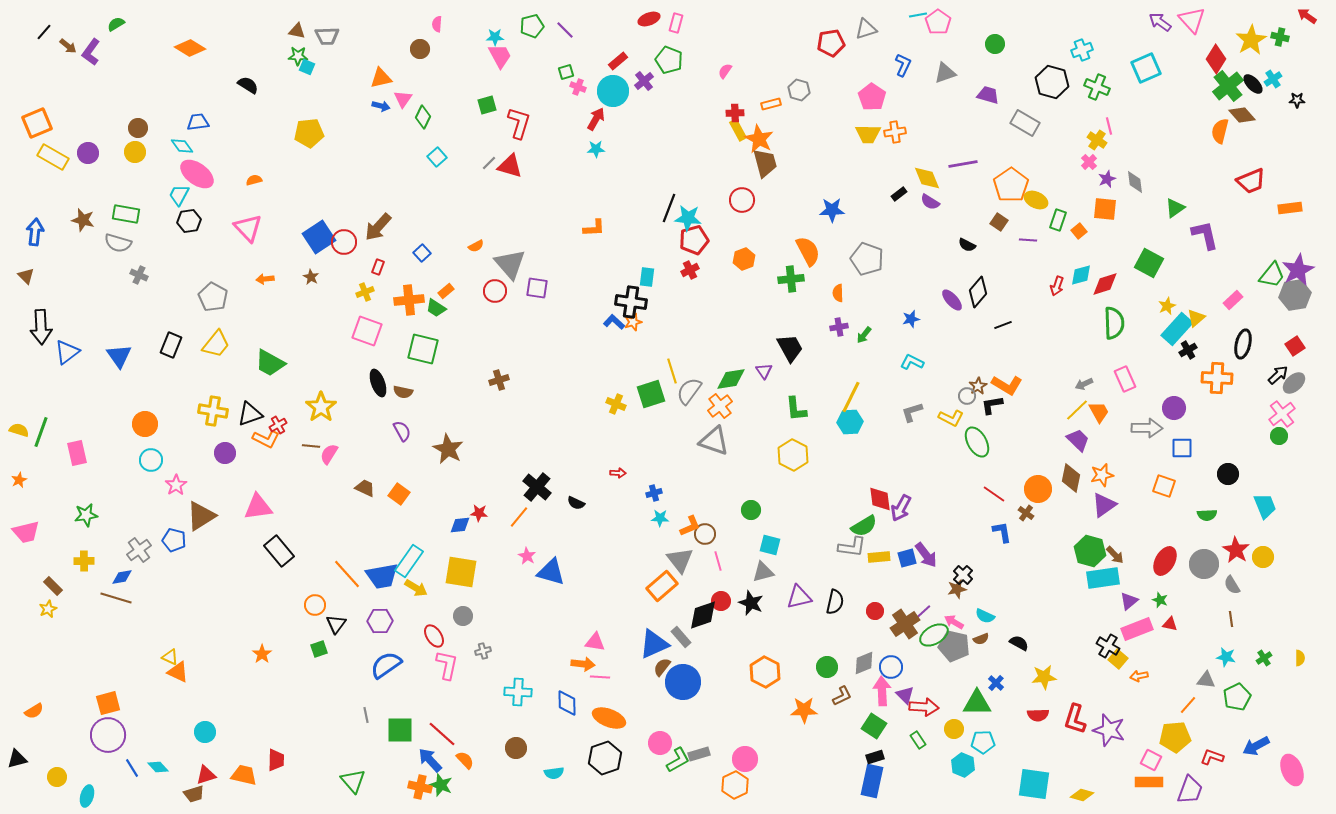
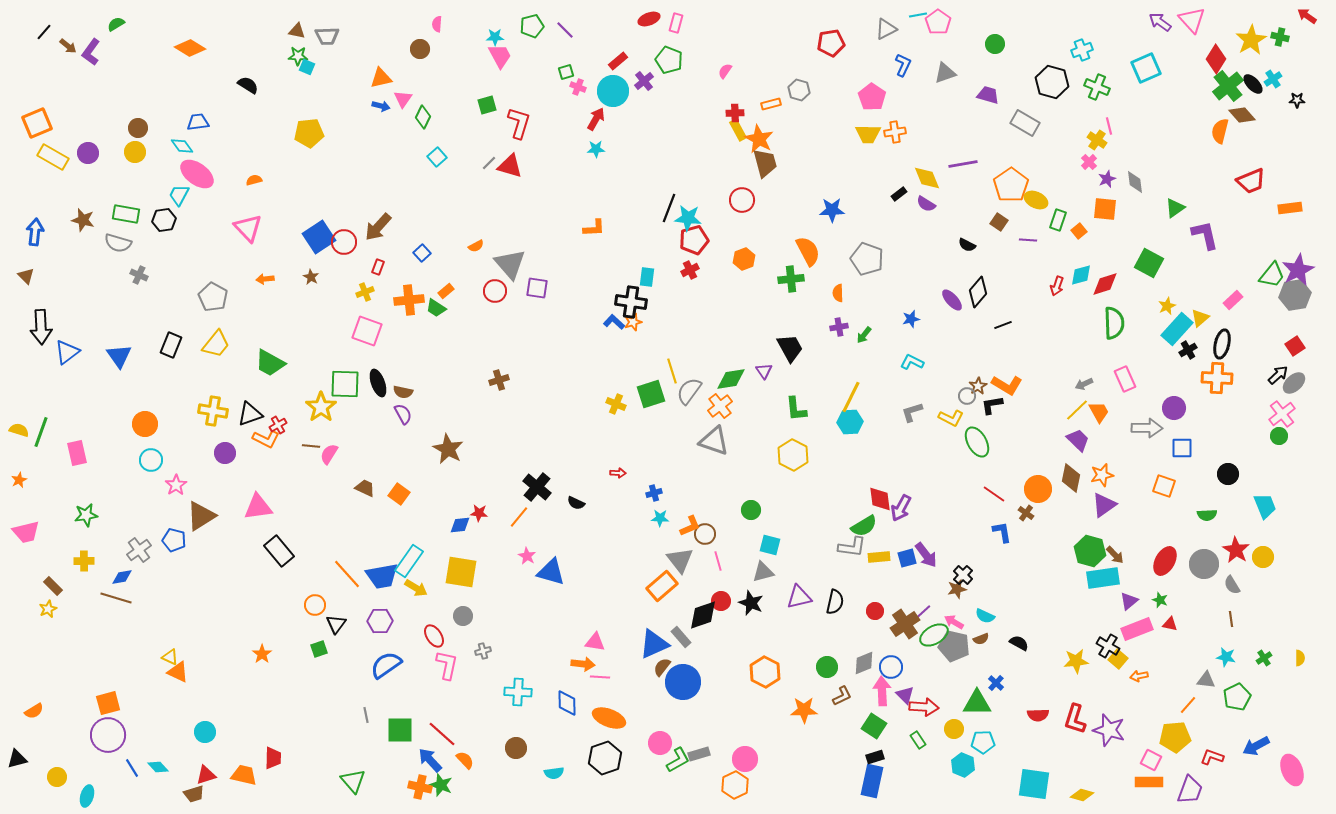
gray triangle at (866, 29): moved 20 px right; rotated 10 degrees counterclockwise
purple semicircle at (930, 202): moved 4 px left, 2 px down
black hexagon at (189, 221): moved 25 px left, 1 px up
yellow triangle at (1196, 318): moved 4 px right
black ellipse at (1243, 344): moved 21 px left
green square at (423, 349): moved 78 px left, 35 px down; rotated 12 degrees counterclockwise
purple semicircle at (402, 431): moved 1 px right, 17 px up
yellow star at (1044, 677): moved 32 px right, 16 px up
red trapezoid at (276, 760): moved 3 px left, 2 px up
